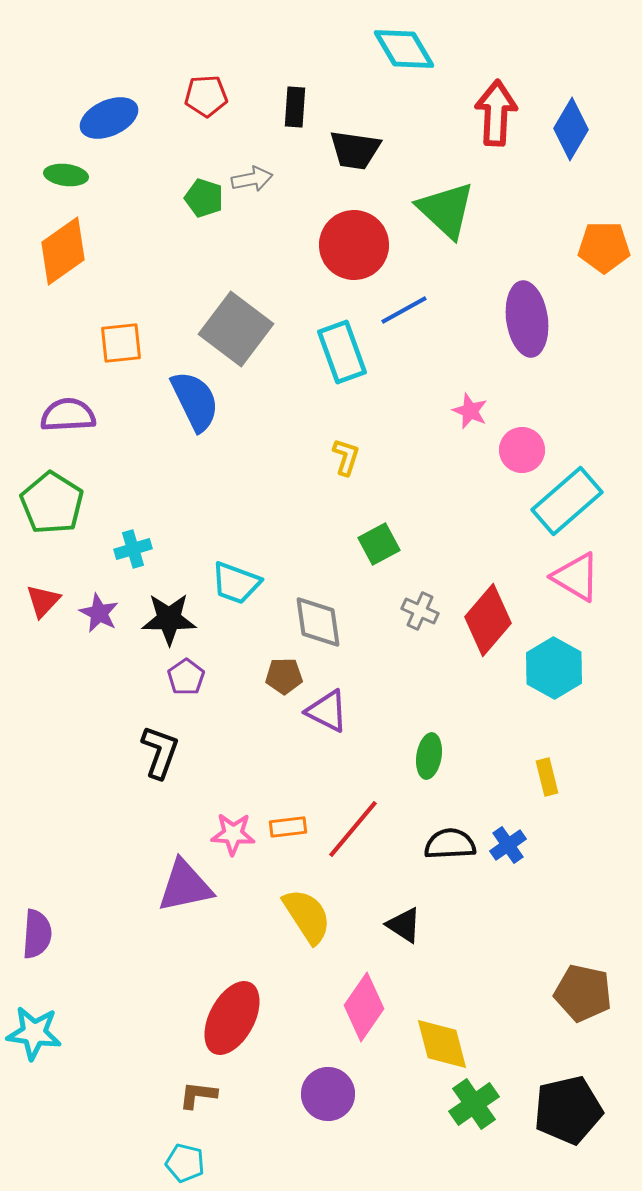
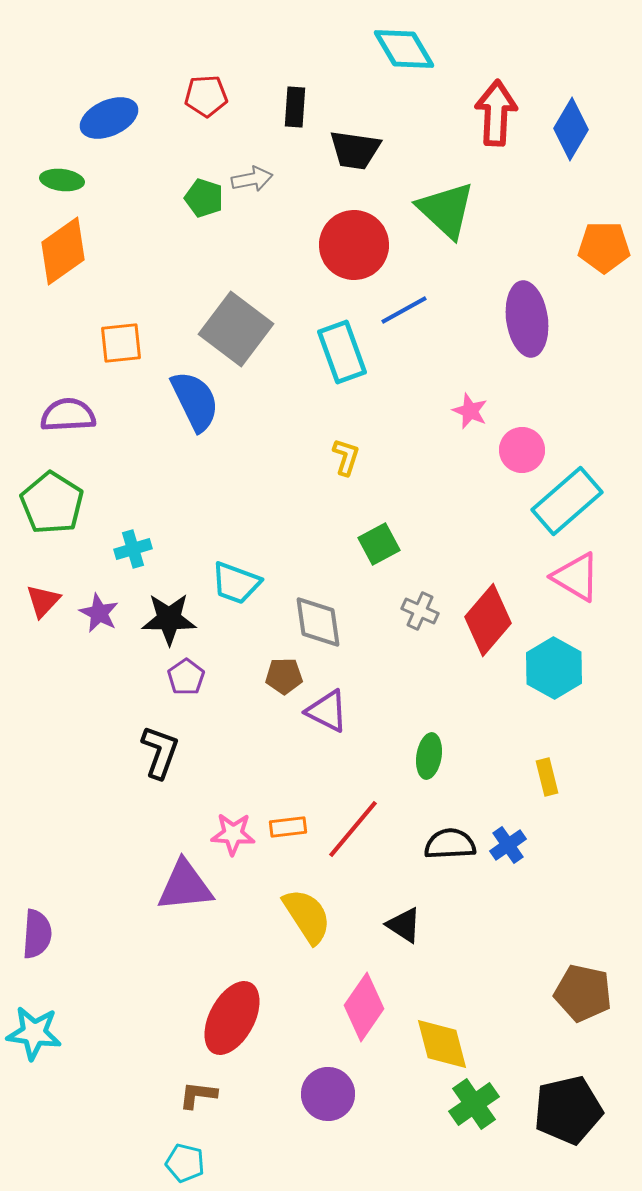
green ellipse at (66, 175): moved 4 px left, 5 px down
purple triangle at (185, 886): rotated 6 degrees clockwise
